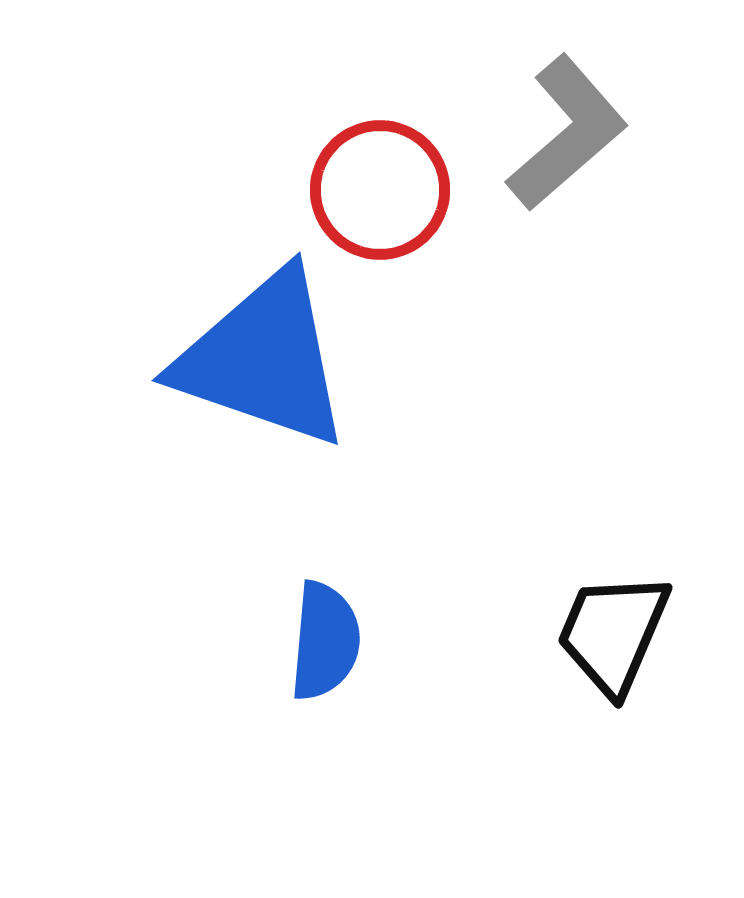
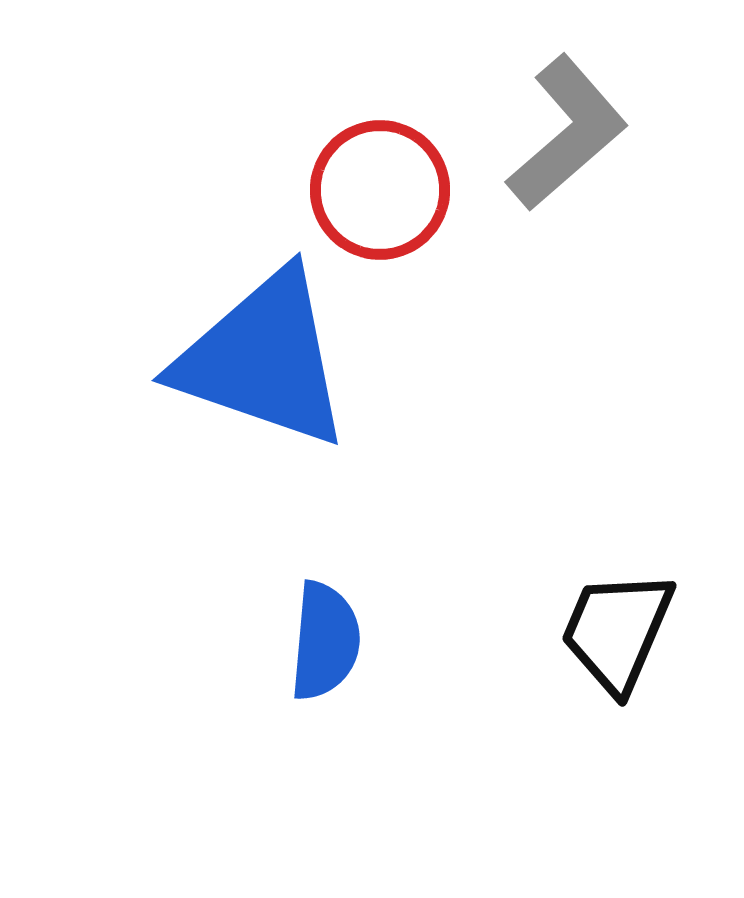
black trapezoid: moved 4 px right, 2 px up
